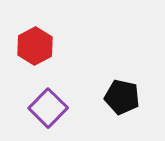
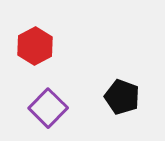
black pentagon: rotated 8 degrees clockwise
